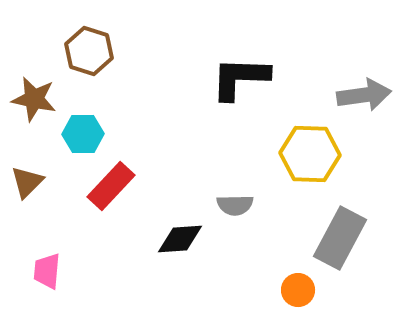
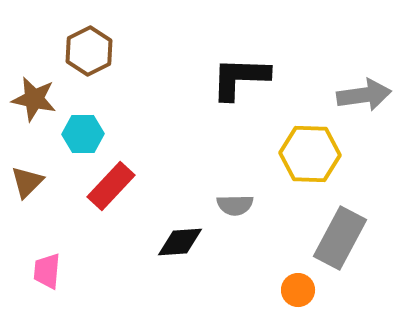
brown hexagon: rotated 15 degrees clockwise
black diamond: moved 3 px down
